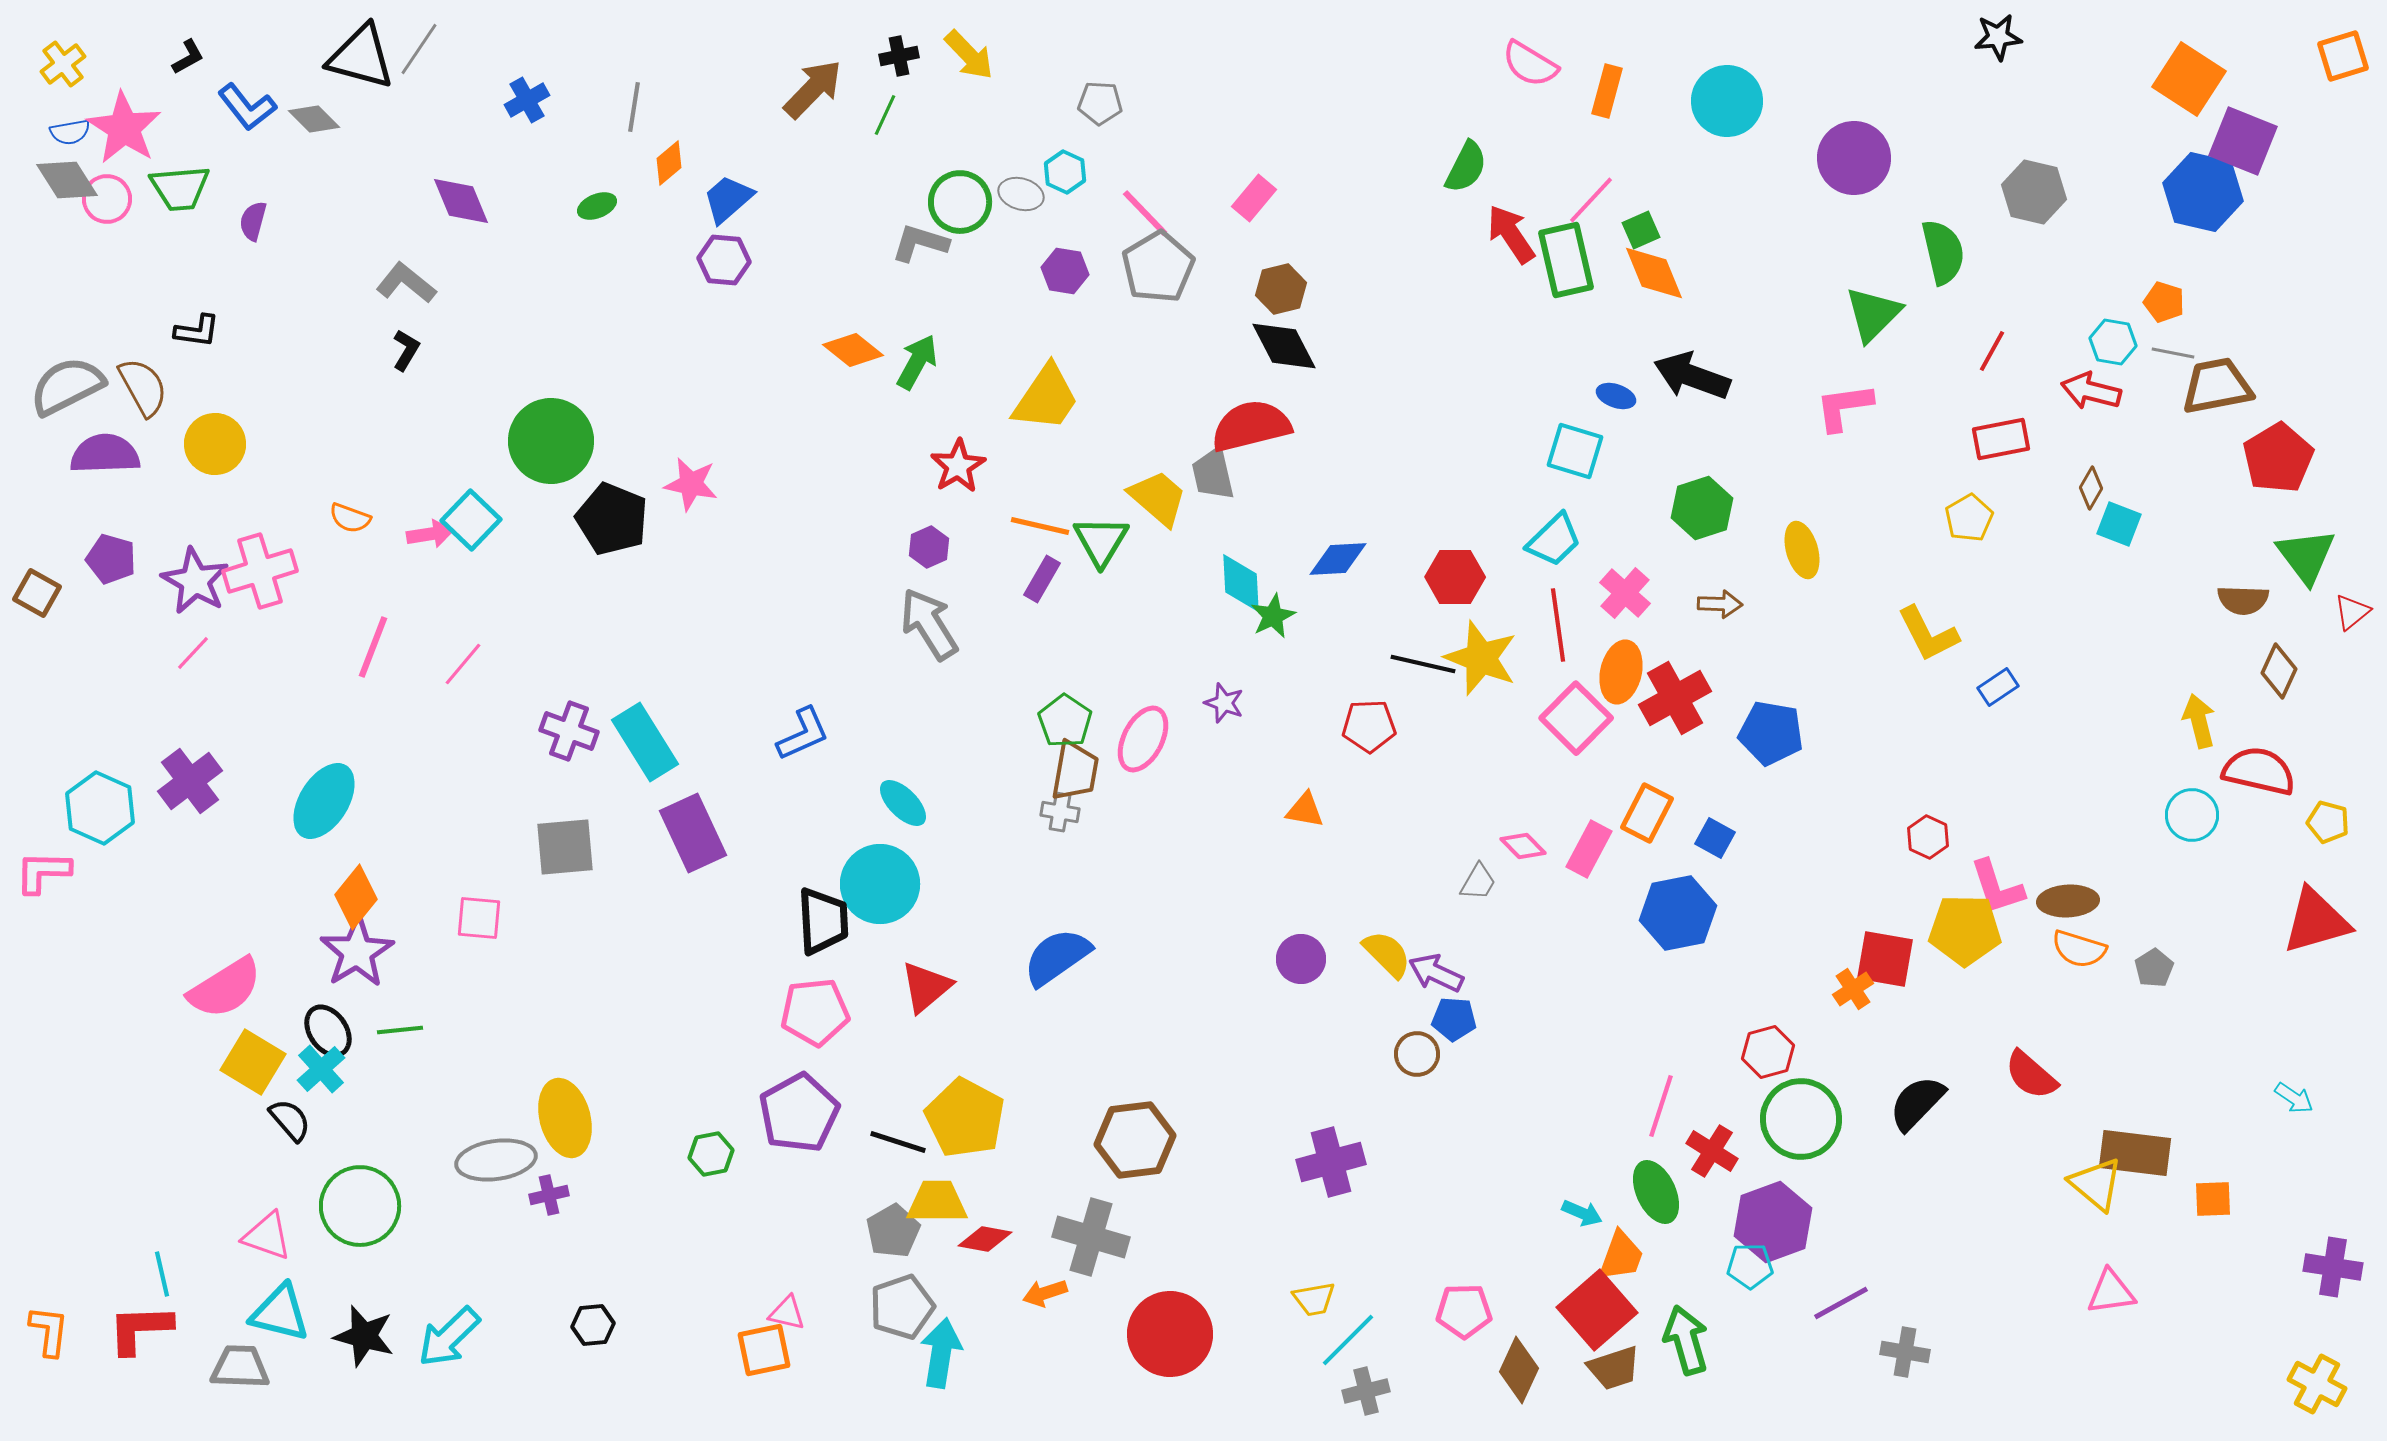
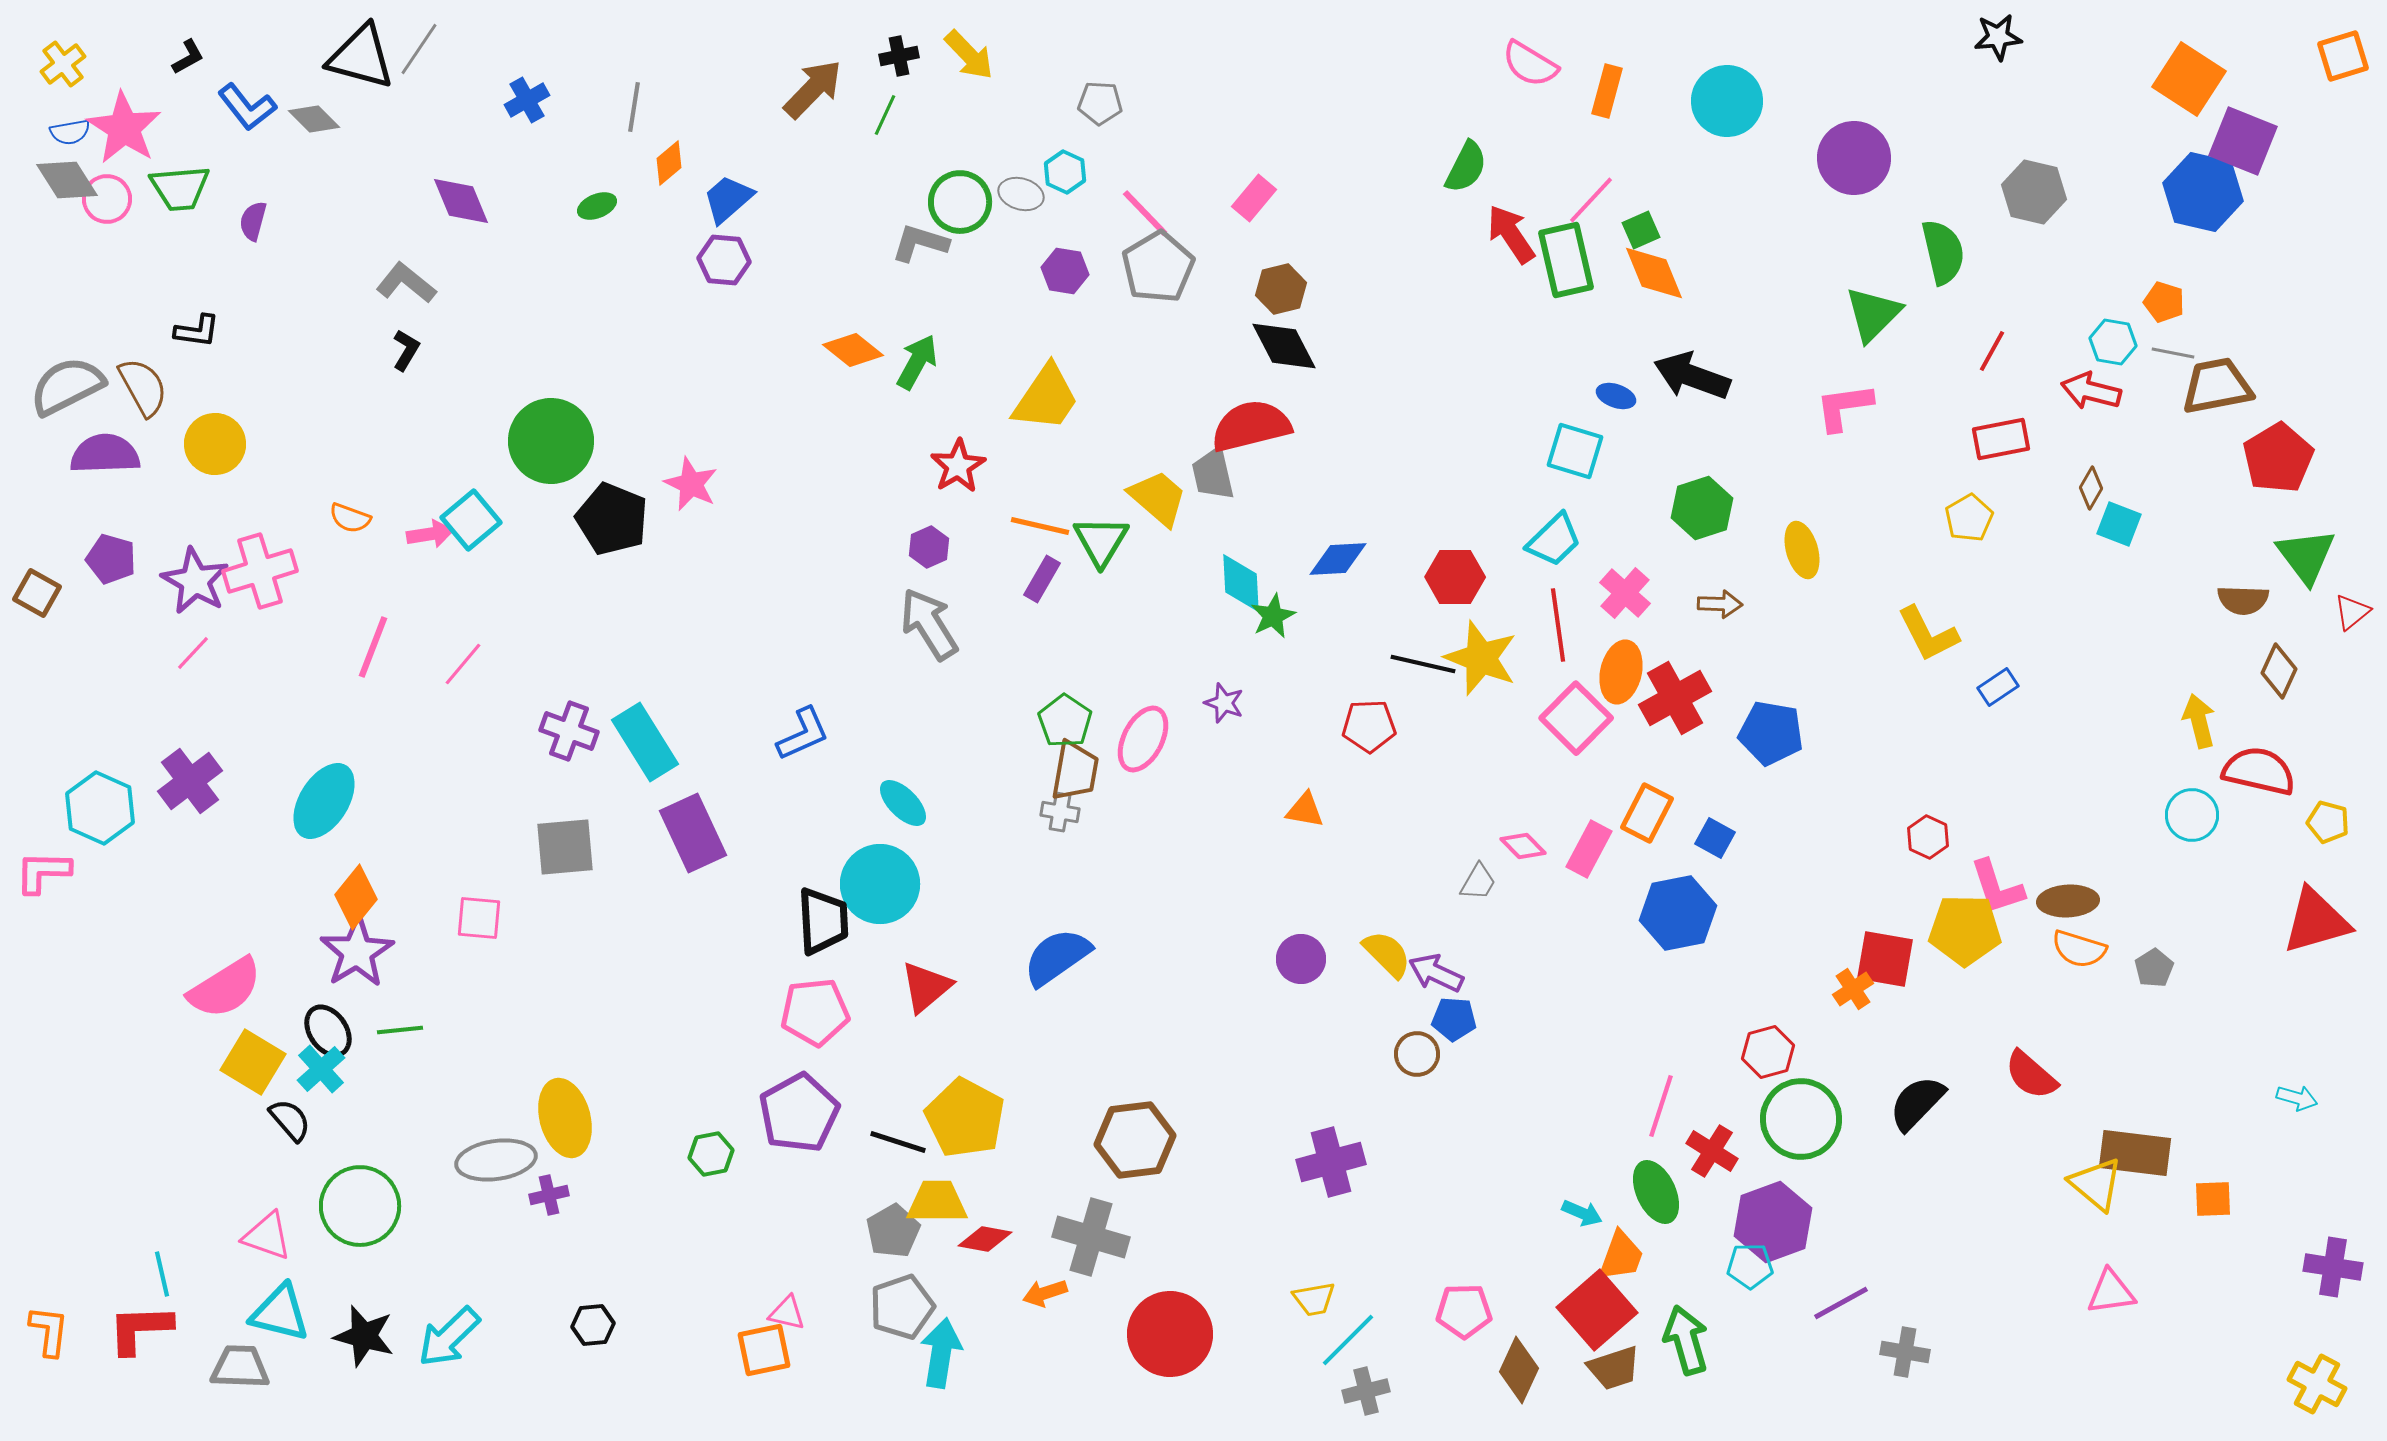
pink star at (691, 484): rotated 14 degrees clockwise
cyan square at (471, 520): rotated 6 degrees clockwise
cyan arrow at (2294, 1098): moved 3 px right; rotated 18 degrees counterclockwise
